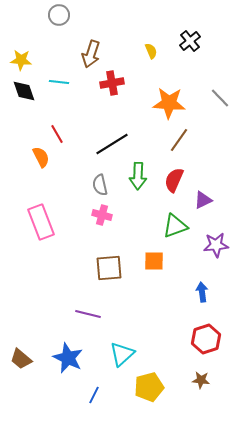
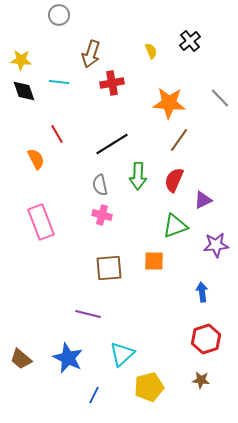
orange semicircle: moved 5 px left, 2 px down
